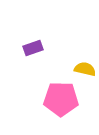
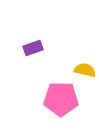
yellow semicircle: moved 1 px down
